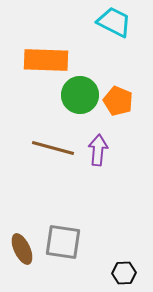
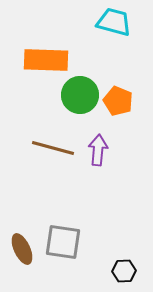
cyan trapezoid: rotated 12 degrees counterclockwise
black hexagon: moved 2 px up
